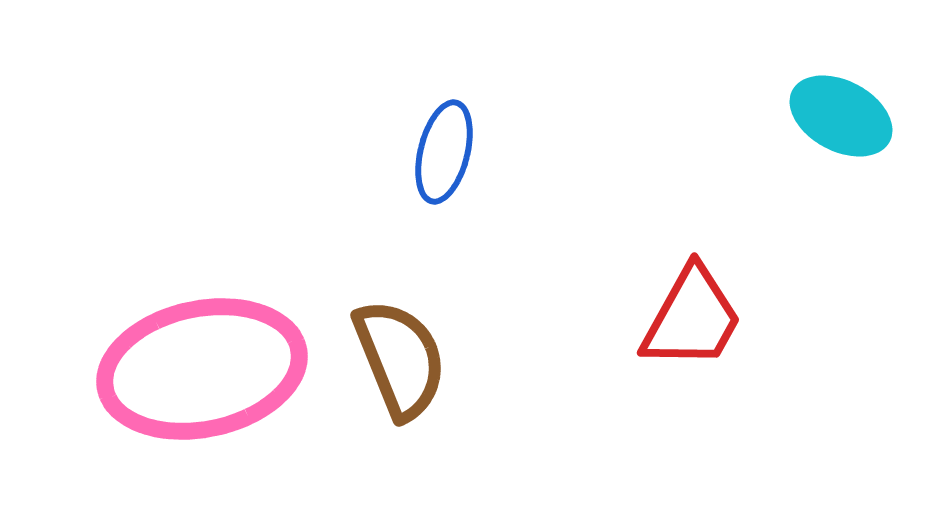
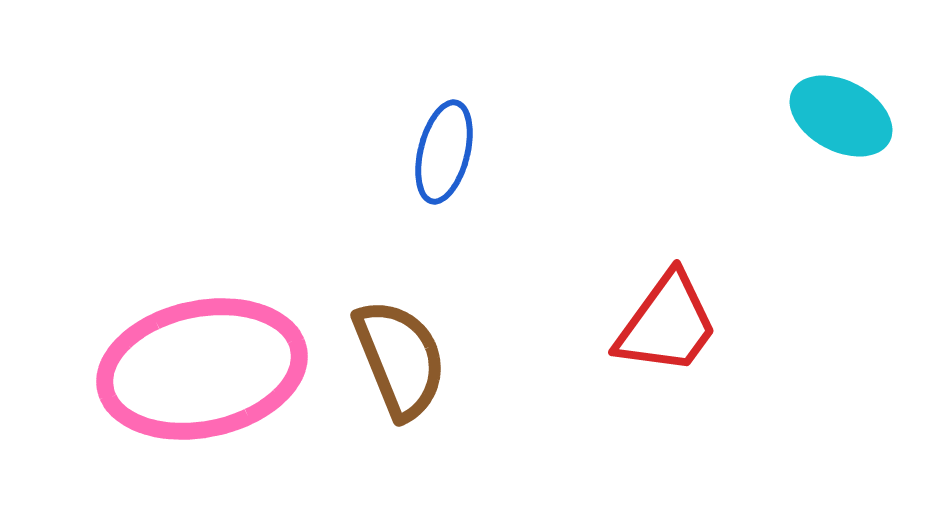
red trapezoid: moved 25 px left, 6 px down; rotated 7 degrees clockwise
